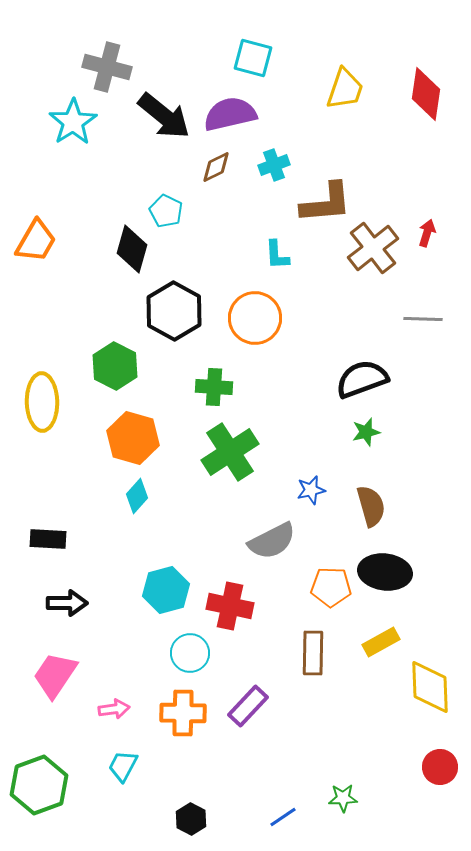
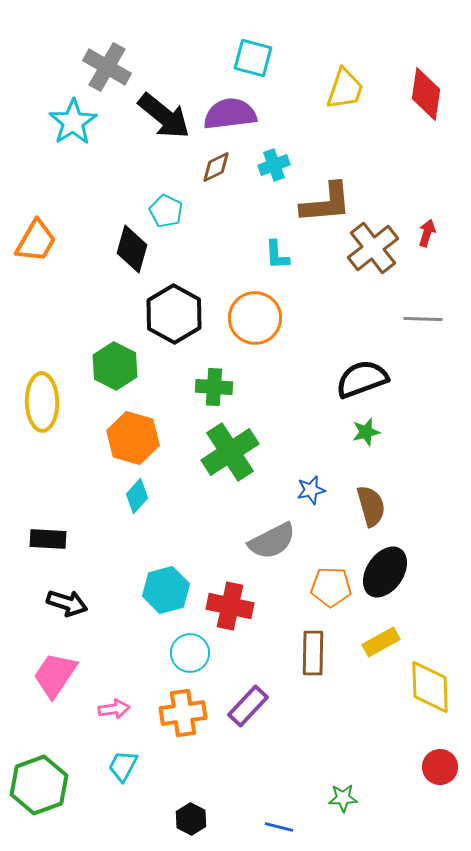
gray cross at (107, 67): rotated 15 degrees clockwise
purple semicircle at (230, 114): rotated 6 degrees clockwise
black hexagon at (174, 311): moved 3 px down
black ellipse at (385, 572): rotated 63 degrees counterclockwise
black arrow at (67, 603): rotated 18 degrees clockwise
orange cross at (183, 713): rotated 9 degrees counterclockwise
blue line at (283, 817): moved 4 px left, 10 px down; rotated 48 degrees clockwise
